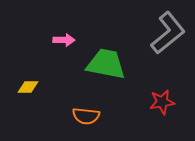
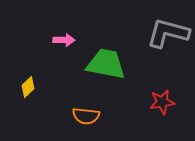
gray L-shape: rotated 126 degrees counterclockwise
yellow diamond: rotated 45 degrees counterclockwise
